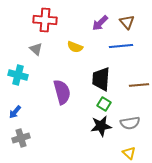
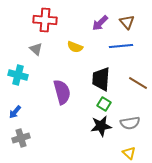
brown line: moved 1 px left, 2 px up; rotated 36 degrees clockwise
